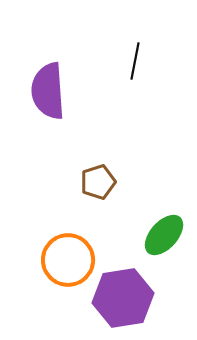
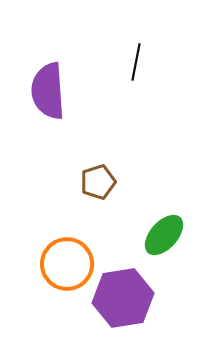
black line: moved 1 px right, 1 px down
orange circle: moved 1 px left, 4 px down
